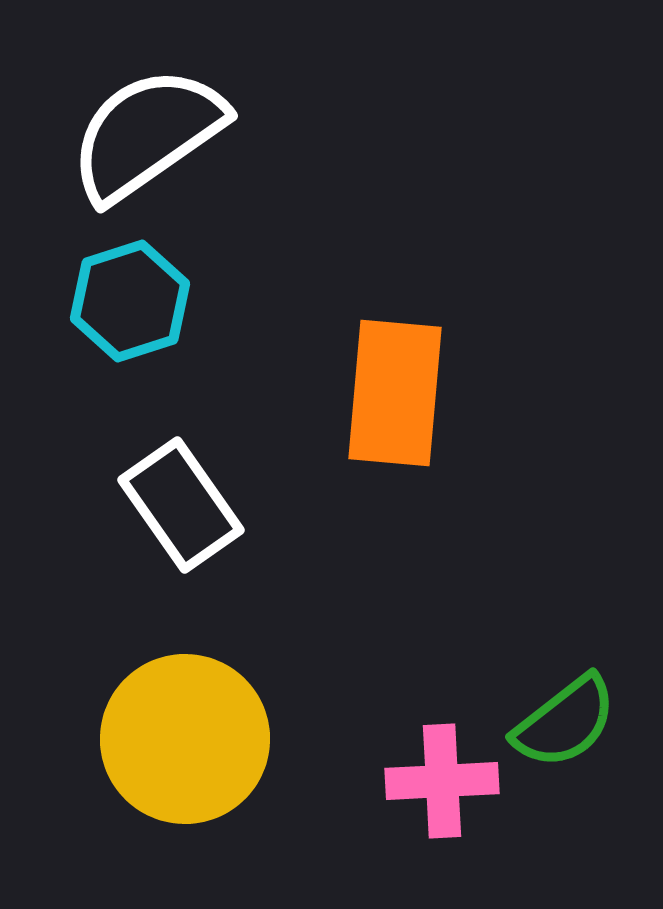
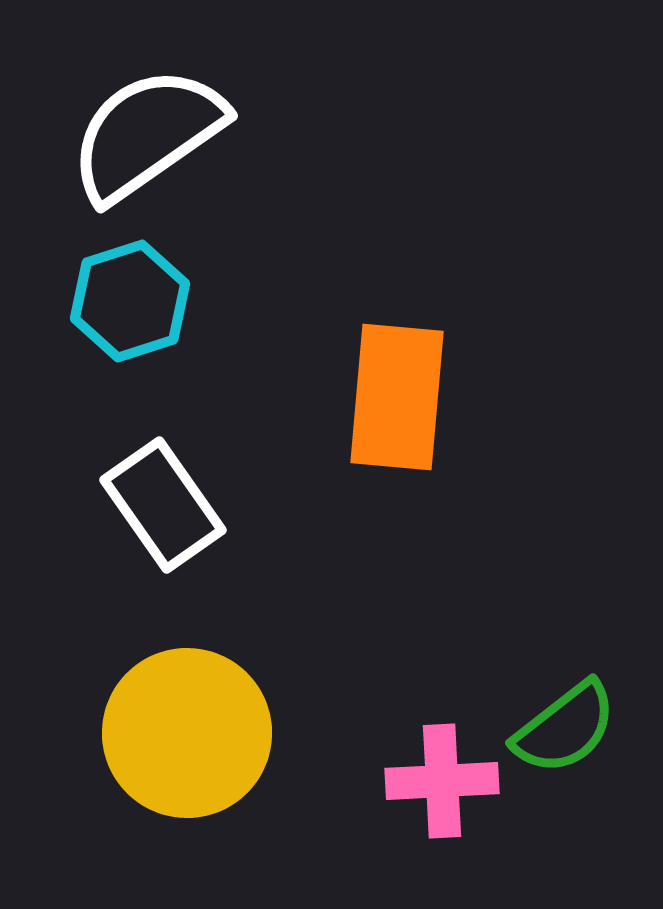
orange rectangle: moved 2 px right, 4 px down
white rectangle: moved 18 px left
green semicircle: moved 6 px down
yellow circle: moved 2 px right, 6 px up
